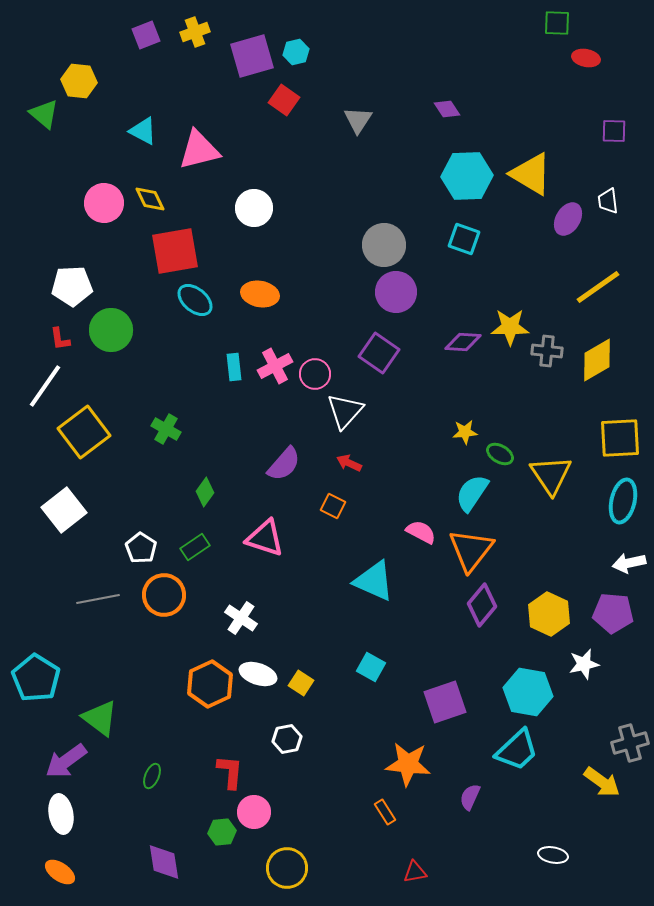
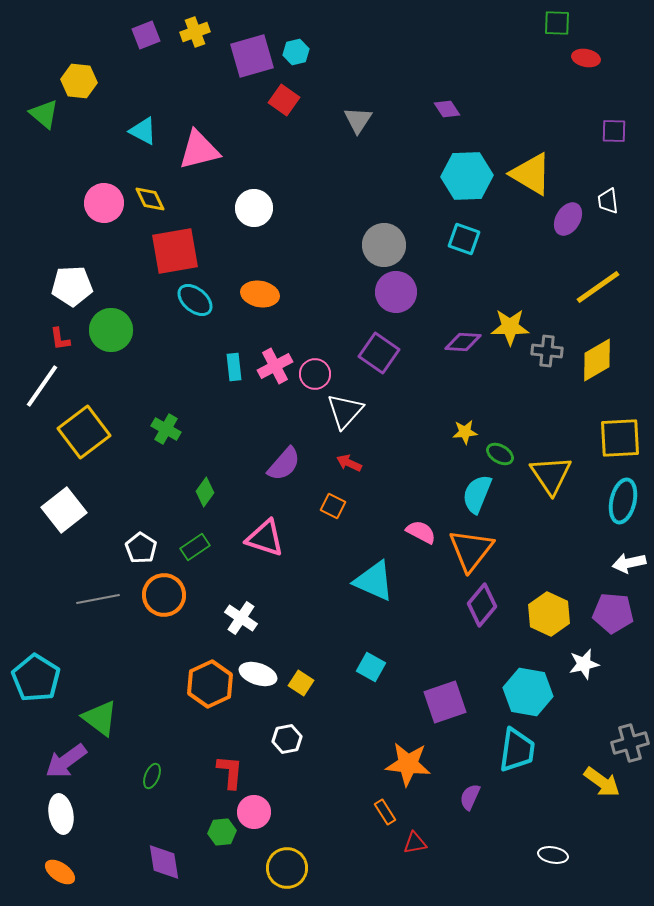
white line at (45, 386): moved 3 px left
cyan semicircle at (472, 493): moved 5 px right, 1 px down; rotated 12 degrees counterclockwise
cyan trapezoid at (517, 750): rotated 39 degrees counterclockwise
red triangle at (415, 872): moved 29 px up
